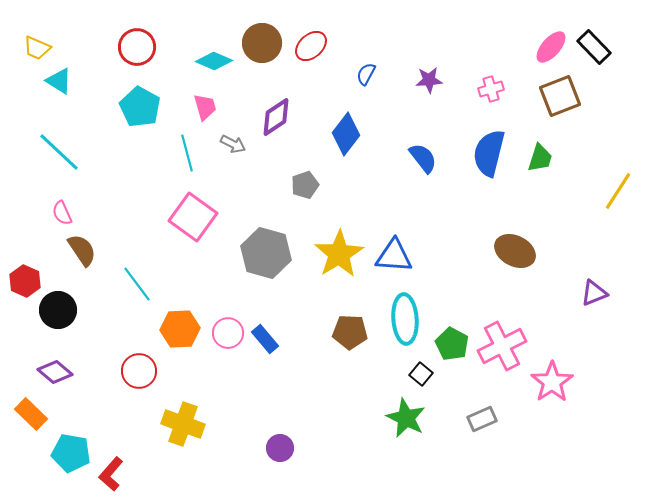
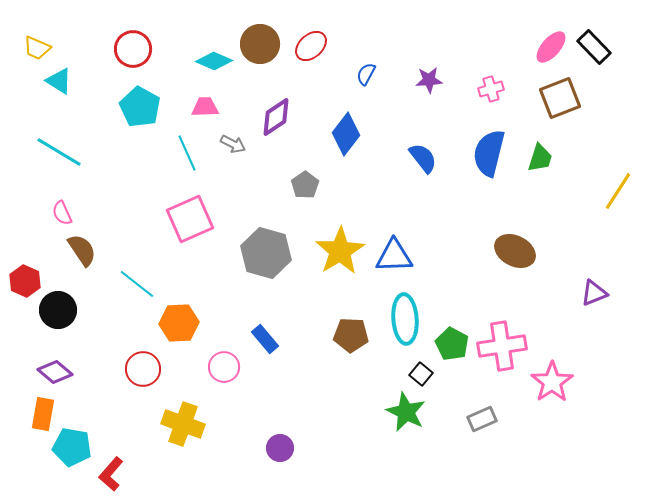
brown circle at (262, 43): moved 2 px left, 1 px down
red circle at (137, 47): moved 4 px left, 2 px down
brown square at (560, 96): moved 2 px down
pink trapezoid at (205, 107): rotated 76 degrees counterclockwise
cyan line at (59, 152): rotated 12 degrees counterclockwise
cyan line at (187, 153): rotated 9 degrees counterclockwise
gray pentagon at (305, 185): rotated 16 degrees counterclockwise
pink square at (193, 217): moved 3 px left, 2 px down; rotated 30 degrees clockwise
yellow star at (339, 254): moved 1 px right, 3 px up
blue triangle at (394, 256): rotated 6 degrees counterclockwise
cyan line at (137, 284): rotated 15 degrees counterclockwise
orange hexagon at (180, 329): moved 1 px left, 6 px up
brown pentagon at (350, 332): moved 1 px right, 3 px down
pink circle at (228, 333): moved 4 px left, 34 px down
pink cross at (502, 346): rotated 18 degrees clockwise
red circle at (139, 371): moved 4 px right, 2 px up
orange rectangle at (31, 414): moved 12 px right; rotated 56 degrees clockwise
green star at (406, 418): moved 6 px up
cyan pentagon at (71, 453): moved 1 px right, 6 px up
